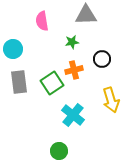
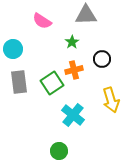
pink semicircle: rotated 48 degrees counterclockwise
green star: rotated 24 degrees counterclockwise
